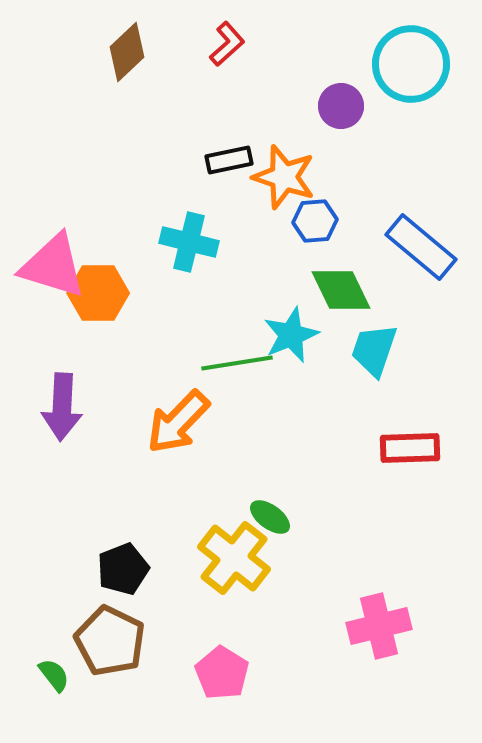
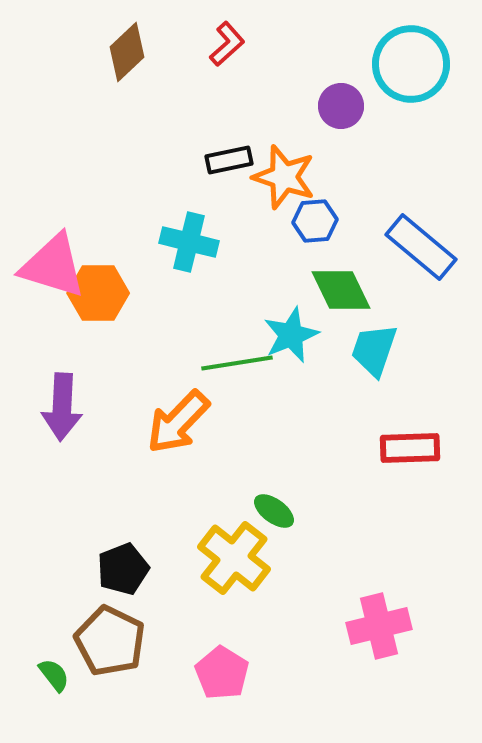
green ellipse: moved 4 px right, 6 px up
